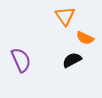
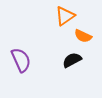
orange triangle: rotated 30 degrees clockwise
orange semicircle: moved 2 px left, 2 px up
